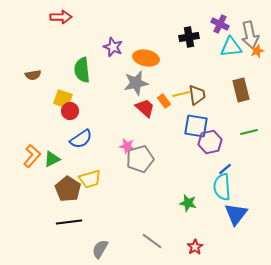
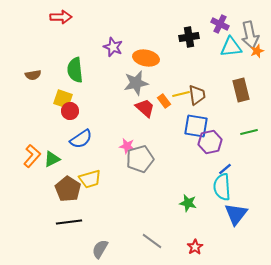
green semicircle: moved 7 px left
